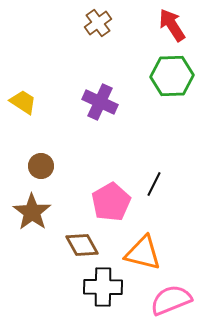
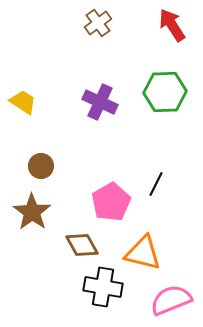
green hexagon: moved 7 px left, 16 px down
black line: moved 2 px right
black cross: rotated 9 degrees clockwise
